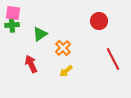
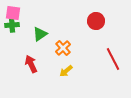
red circle: moved 3 px left
